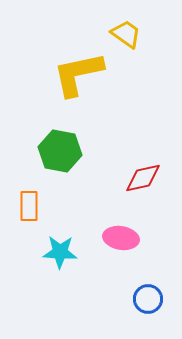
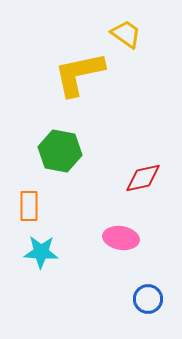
yellow L-shape: moved 1 px right
cyan star: moved 19 px left
